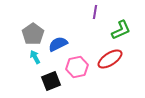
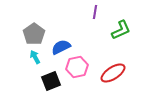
gray pentagon: moved 1 px right
blue semicircle: moved 3 px right, 3 px down
red ellipse: moved 3 px right, 14 px down
